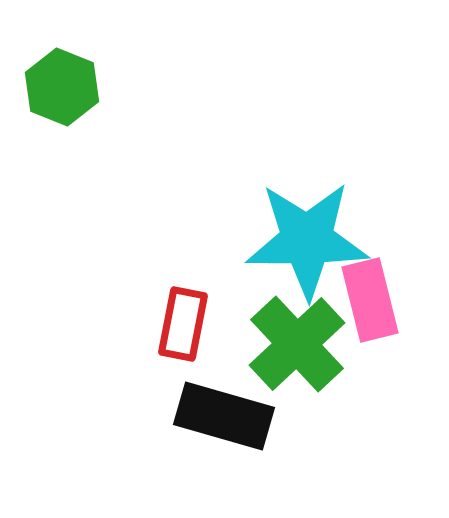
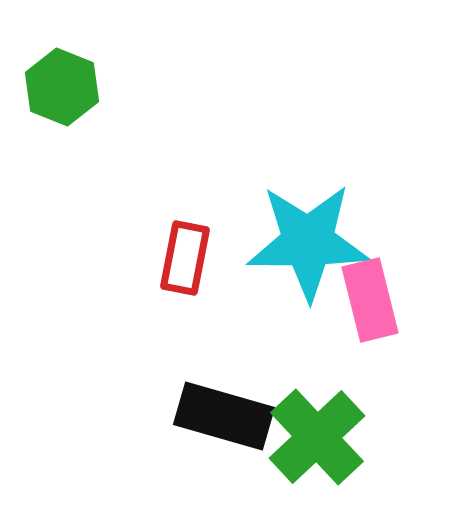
cyan star: moved 1 px right, 2 px down
red rectangle: moved 2 px right, 66 px up
green cross: moved 20 px right, 93 px down
